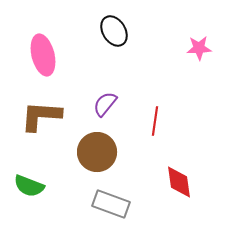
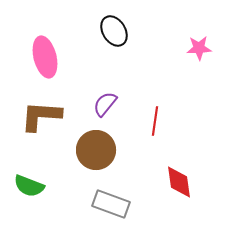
pink ellipse: moved 2 px right, 2 px down
brown circle: moved 1 px left, 2 px up
